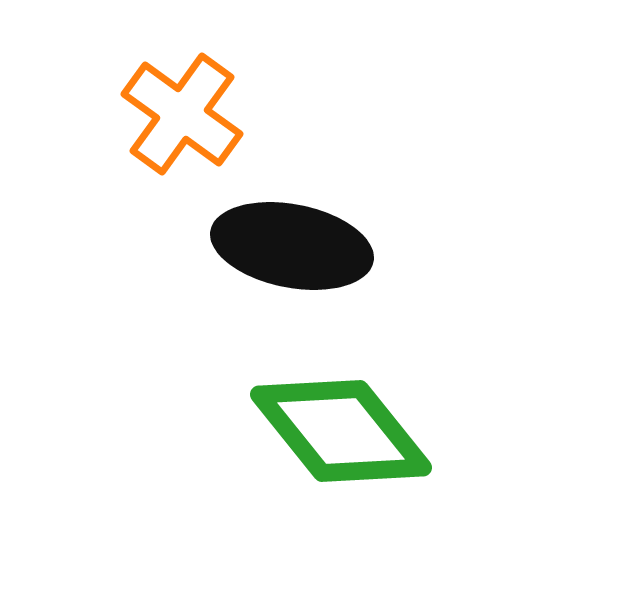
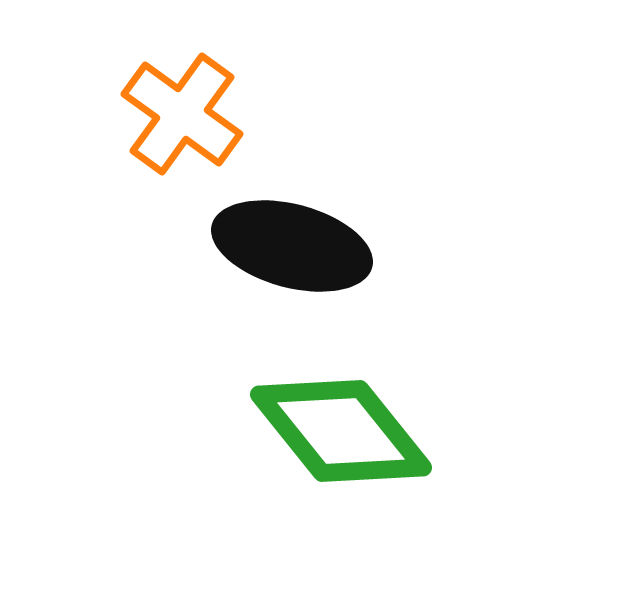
black ellipse: rotated 4 degrees clockwise
